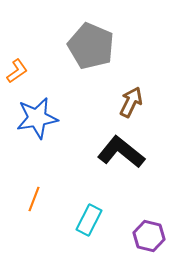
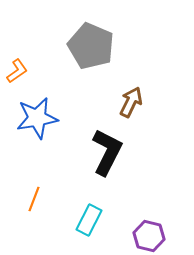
black L-shape: moved 14 px left; rotated 78 degrees clockwise
